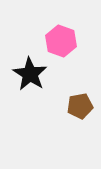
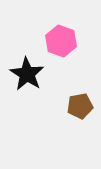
black star: moved 3 px left
